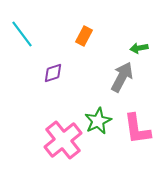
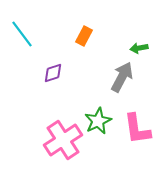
pink cross: rotated 6 degrees clockwise
